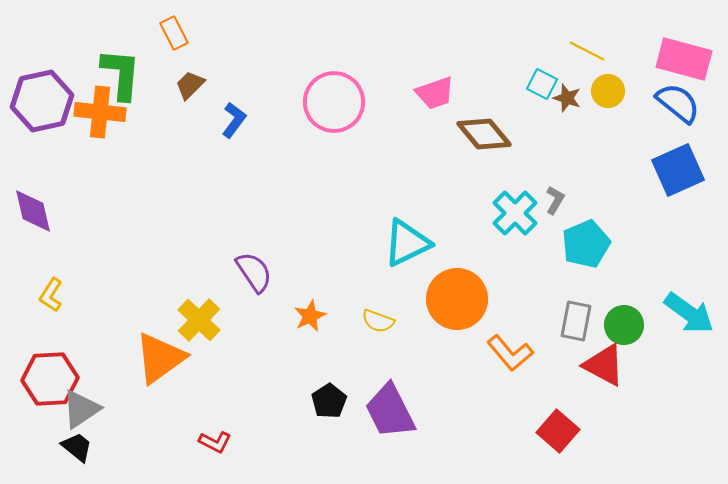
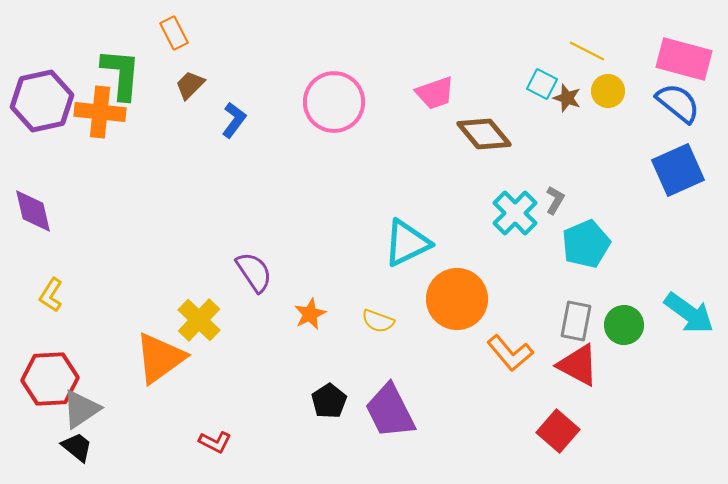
orange star: moved 2 px up
red triangle: moved 26 px left
